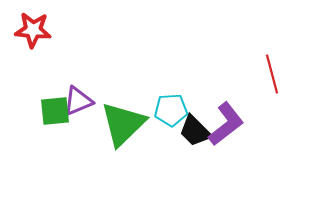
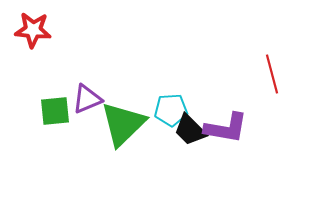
purple triangle: moved 9 px right, 2 px up
purple L-shape: moved 4 px down; rotated 48 degrees clockwise
black trapezoid: moved 5 px left, 1 px up
